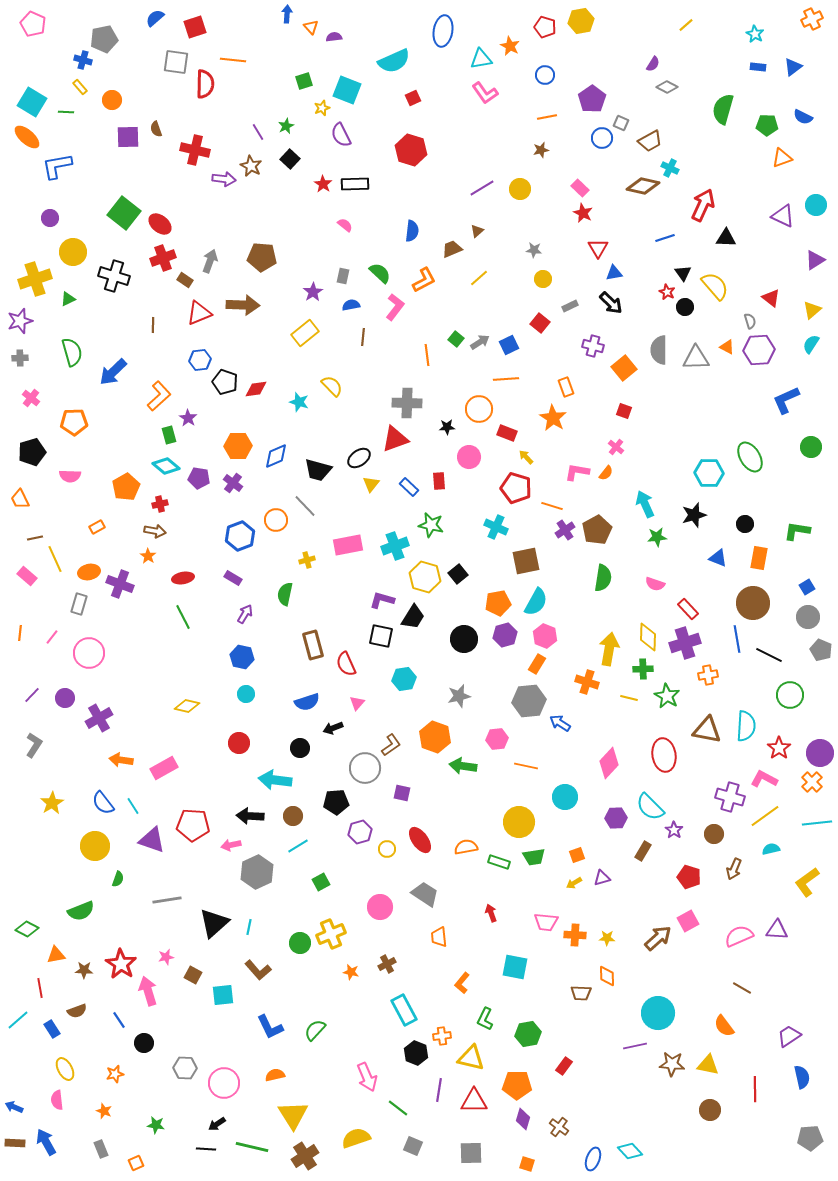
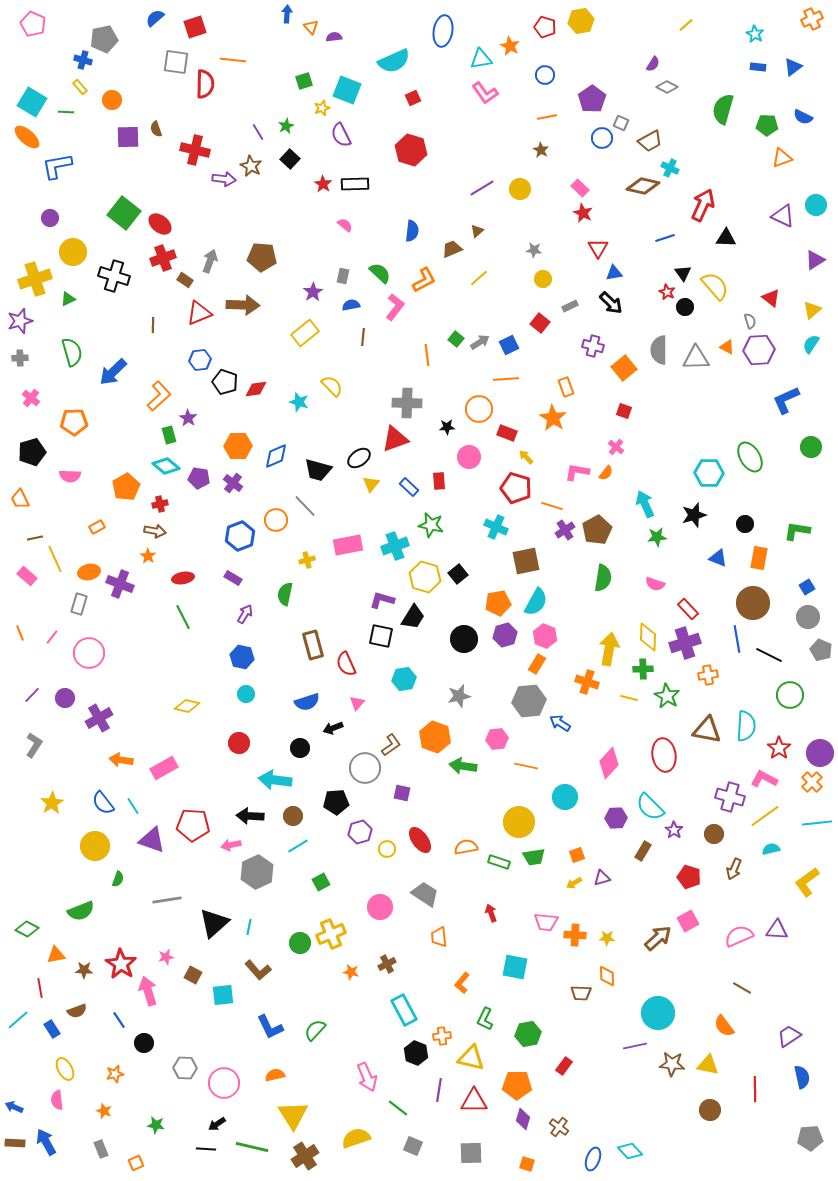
brown star at (541, 150): rotated 28 degrees counterclockwise
orange line at (20, 633): rotated 28 degrees counterclockwise
